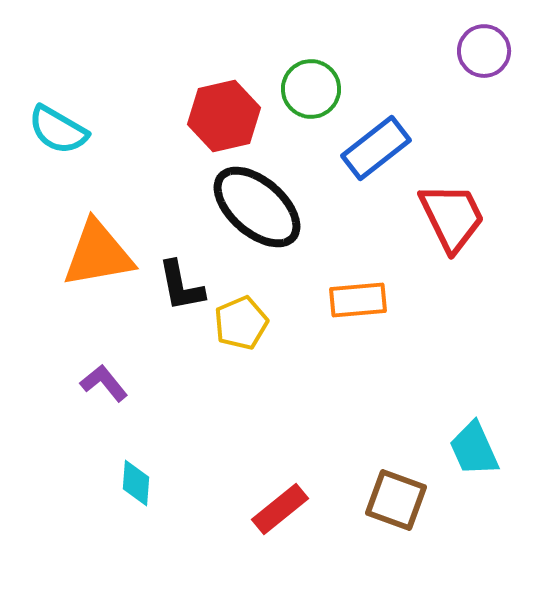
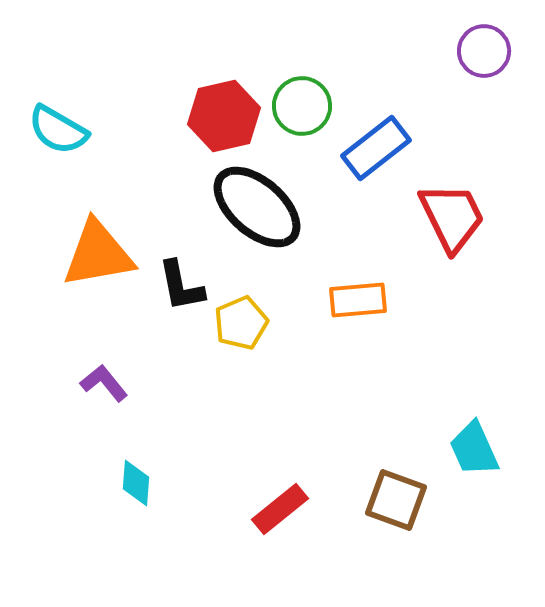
green circle: moved 9 px left, 17 px down
